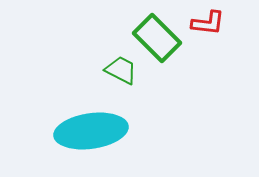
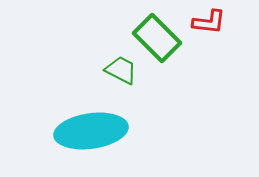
red L-shape: moved 1 px right, 1 px up
